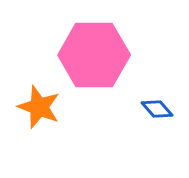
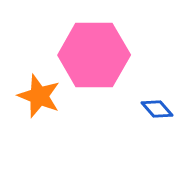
orange star: moved 11 px up
